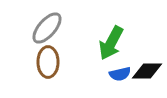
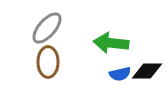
green arrow: rotated 68 degrees clockwise
